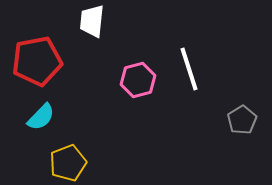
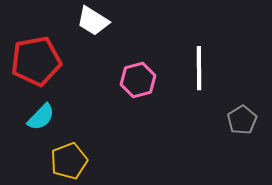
white trapezoid: moved 1 px right; rotated 64 degrees counterclockwise
red pentagon: moved 1 px left
white line: moved 10 px right, 1 px up; rotated 18 degrees clockwise
yellow pentagon: moved 1 px right, 2 px up
